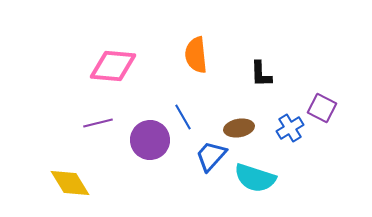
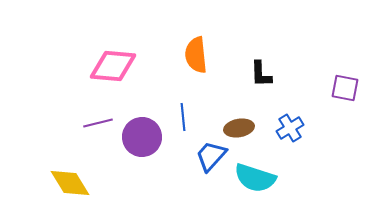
purple square: moved 23 px right, 20 px up; rotated 16 degrees counterclockwise
blue line: rotated 24 degrees clockwise
purple circle: moved 8 px left, 3 px up
